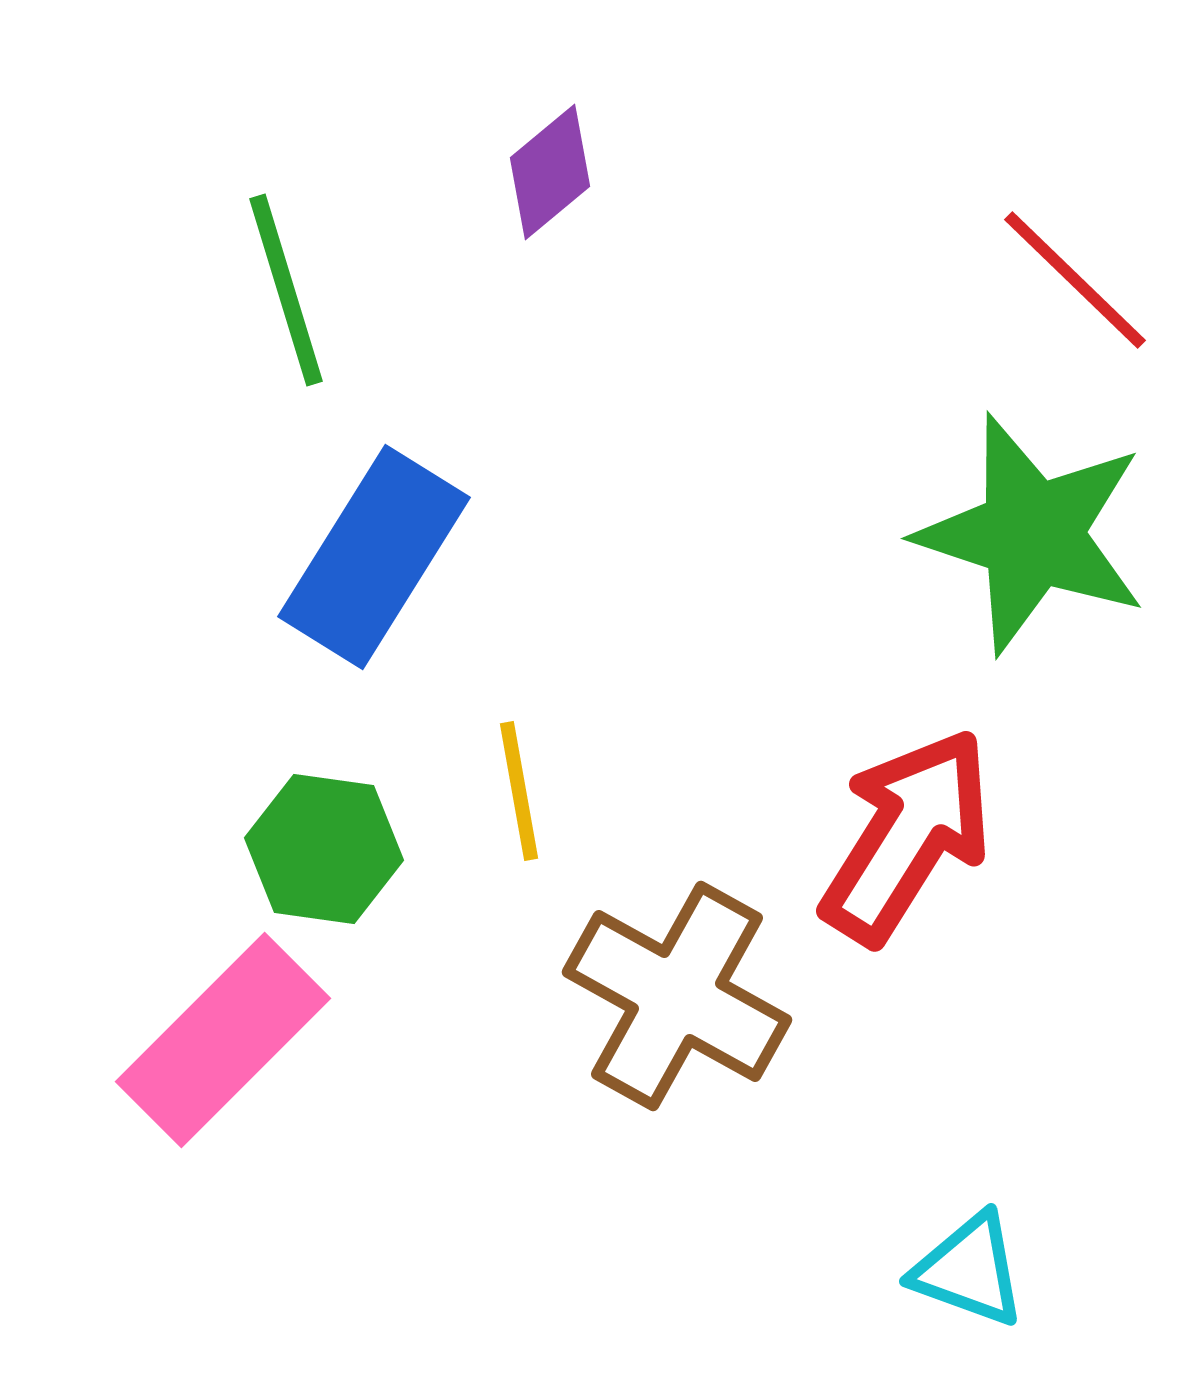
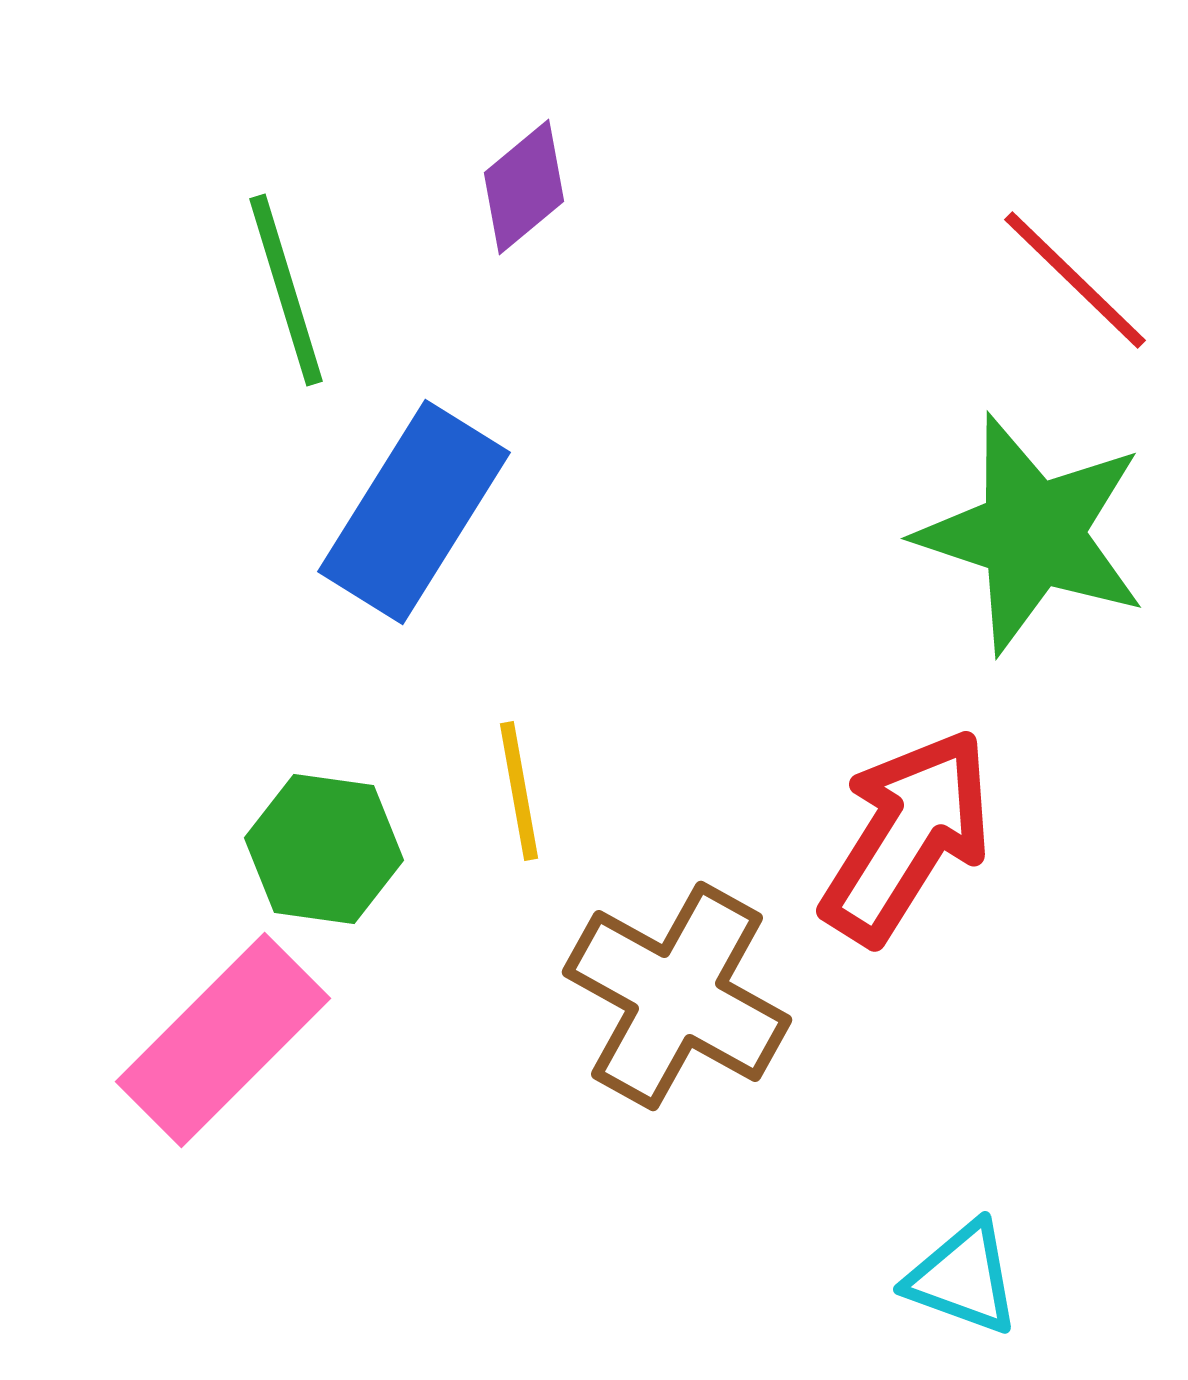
purple diamond: moved 26 px left, 15 px down
blue rectangle: moved 40 px right, 45 px up
cyan triangle: moved 6 px left, 8 px down
